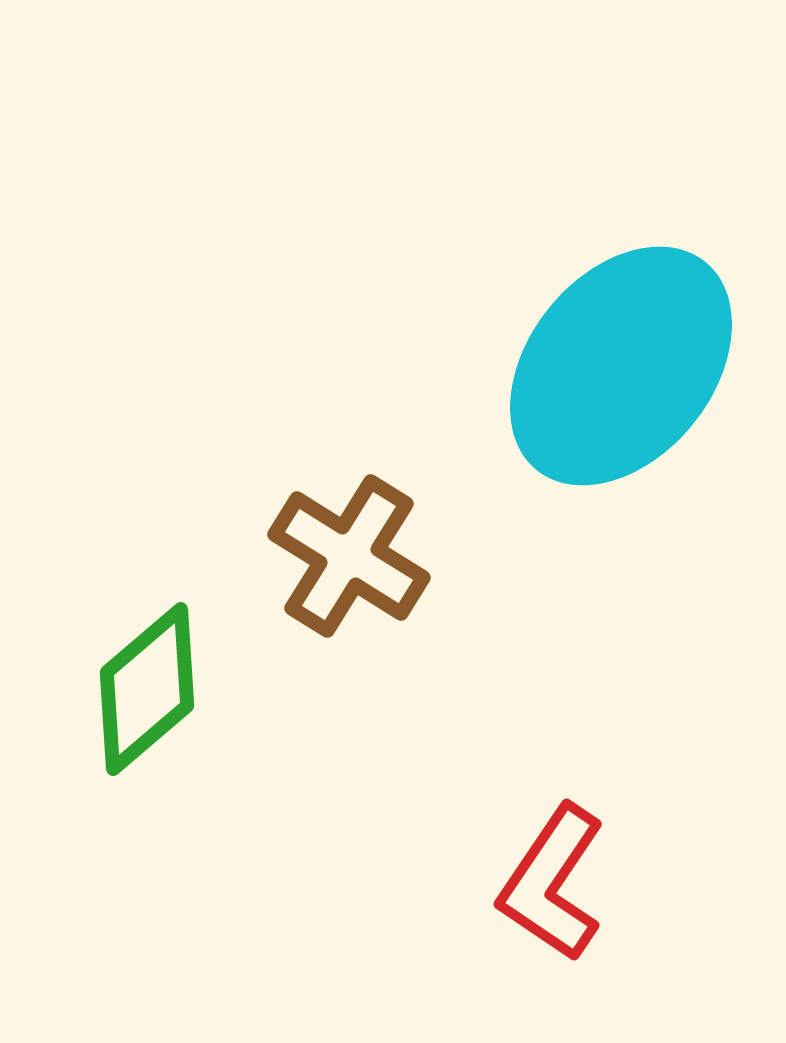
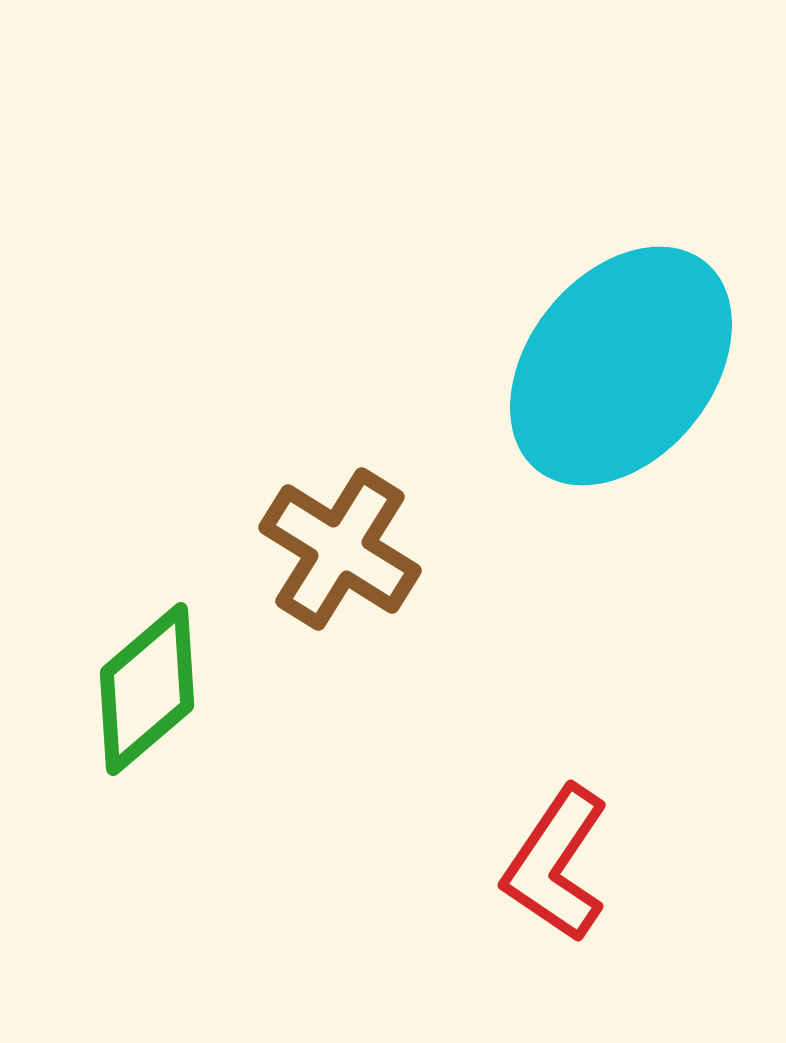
brown cross: moved 9 px left, 7 px up
red L-shape: moved 4 px right, 19 px up
